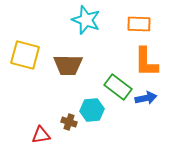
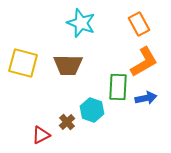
cyan star: moved 5 px left, 3 px down
orange rectangle: rotated 60 degrees clockwise
yellow square: moved 2 px left, 8 px down
orange L-shape: moved 2 px left; rotated 120 degrees counterclockwise
green rectangle: rotated 56 degrees clockwise
cyan hexagon: rotated 25 degrees clockwise
brown cross: moved 2 px left; rotated 28 degrees clockwise
red triangle: rotated 18 degrees counterclockwise
